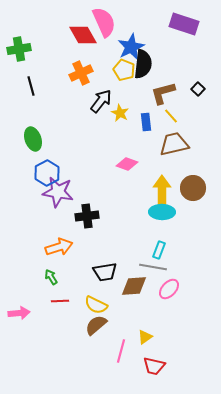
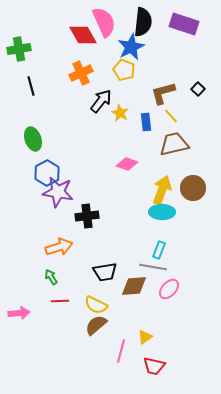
black semicircle: moved 42 px up
yellow arrow: rotated 20 degrees clockwise
